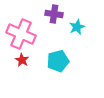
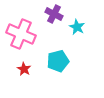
purple cross: rotated 18 degrees clockwise
cyan star: rotated 21 degrees counterclockwise
red star: moved 2 px right, 9 px down
